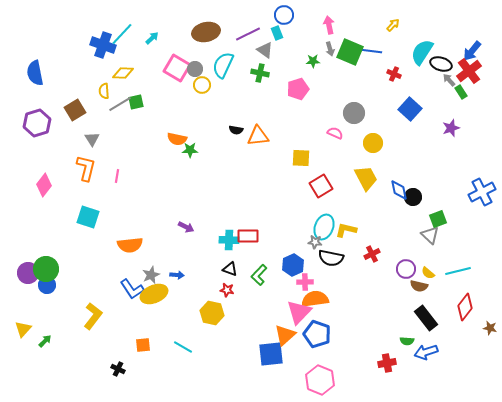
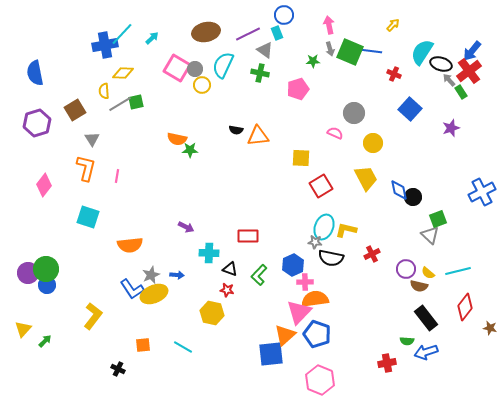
blue cross at (103, 45): moved 2 px right; rotated 30 degrees counterclockwise
cyan cross at (229, 240): moved 20 px left, 13 px down
